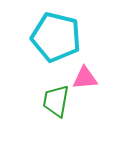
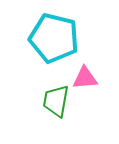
cyan pentagon: moved 2 px left, 1 px down
